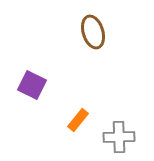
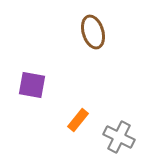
purple square: rotated 16 degrees counterclockwise
gray cross: rotated 28 degrees clockwise
